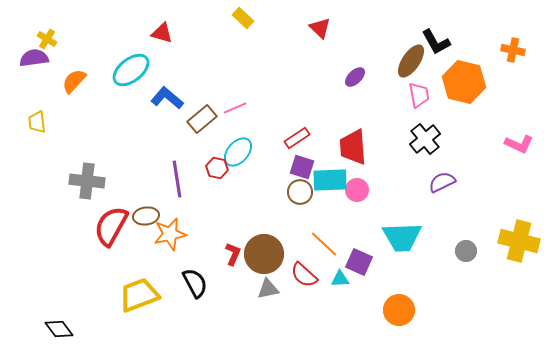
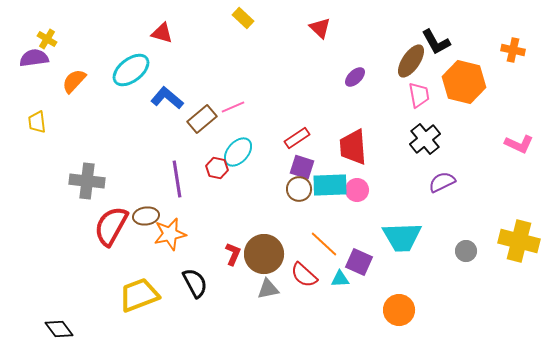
pink line at (235, 108): moved 2 px left, 1 px up
cyan rectangle at (330, 180): moved 5 px down
brown circle at (300, 192): moved 1 px left, 3 px up
